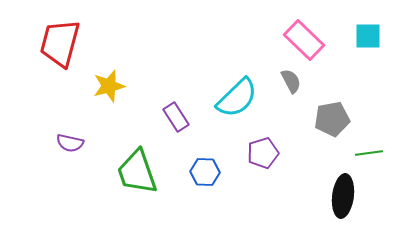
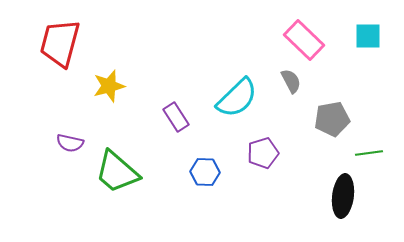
green trapezoid: moved 20 px left; rotated 30 degrees counterclockwise
